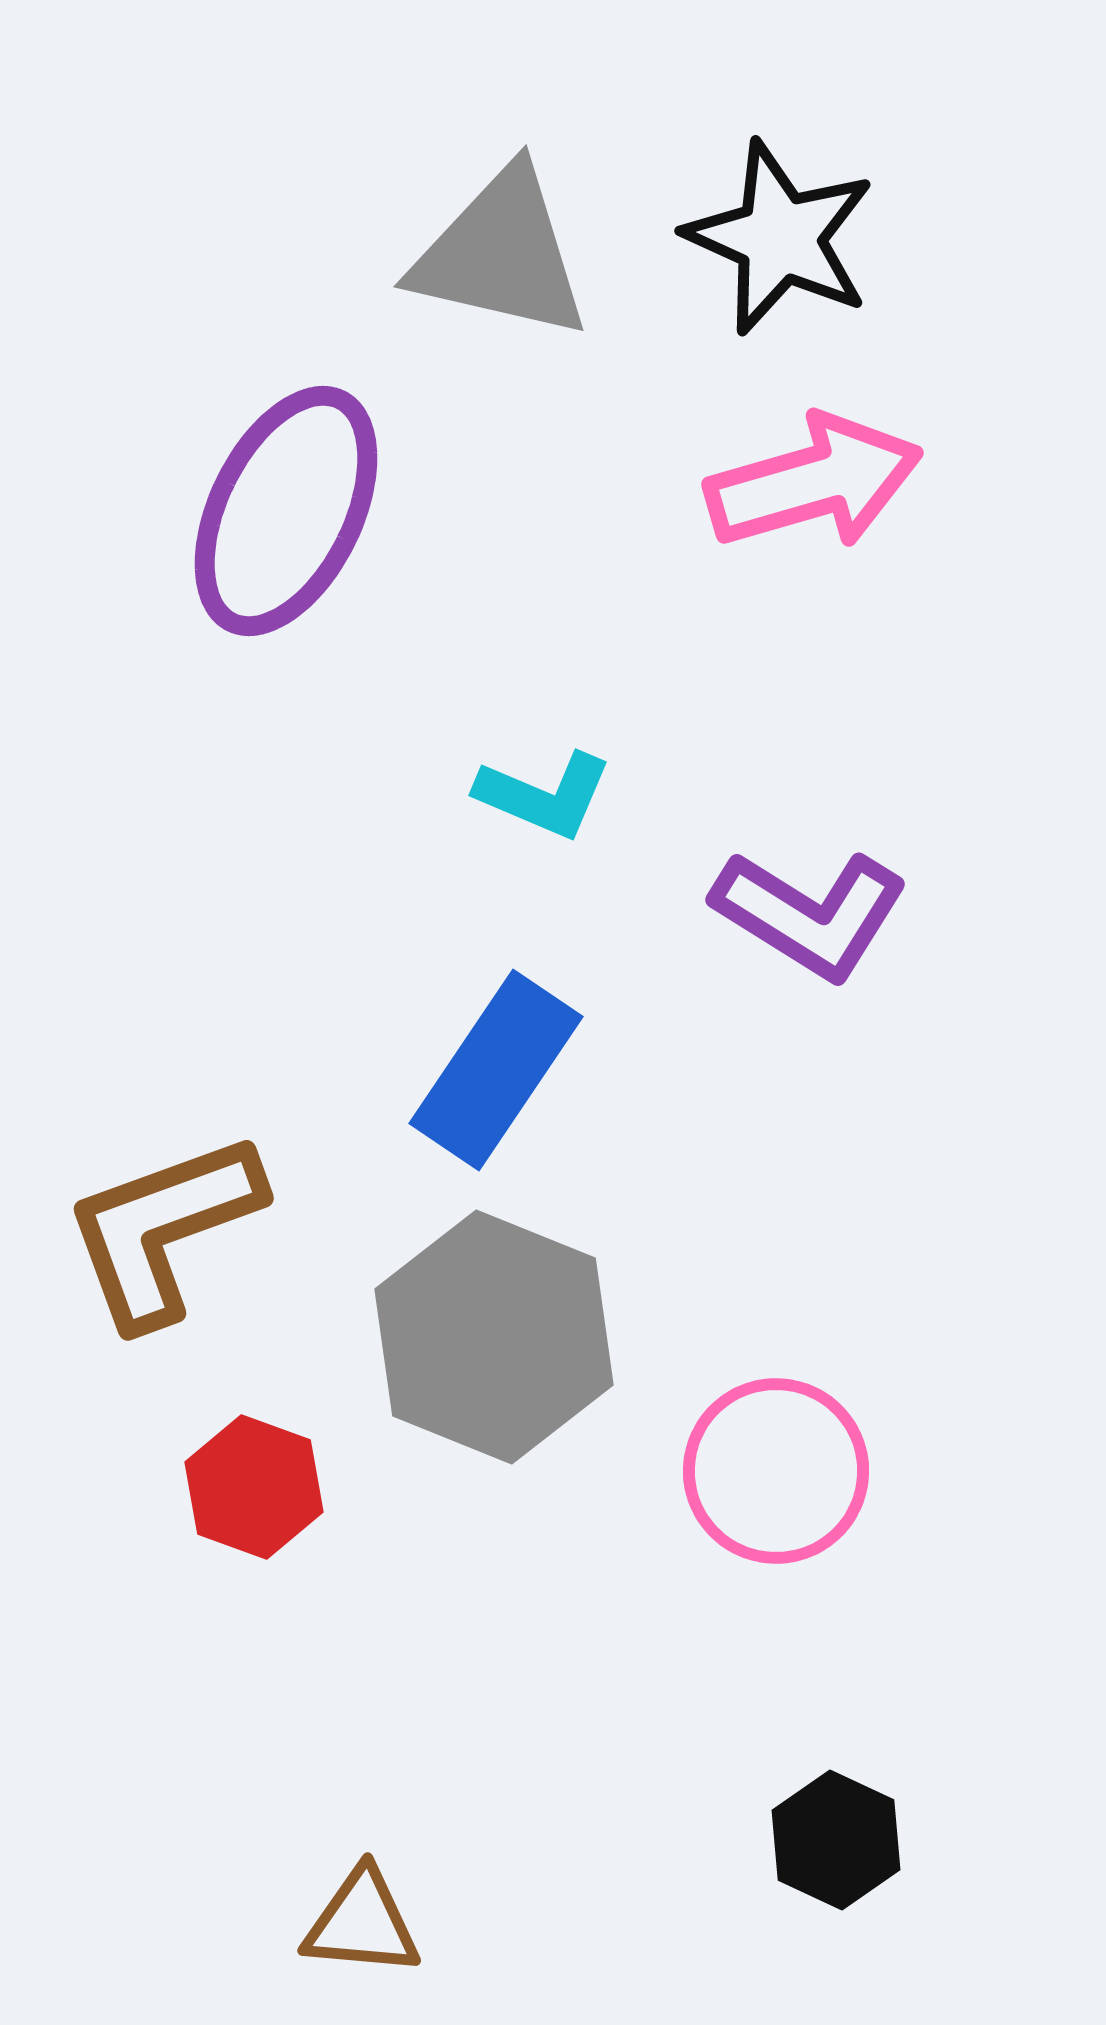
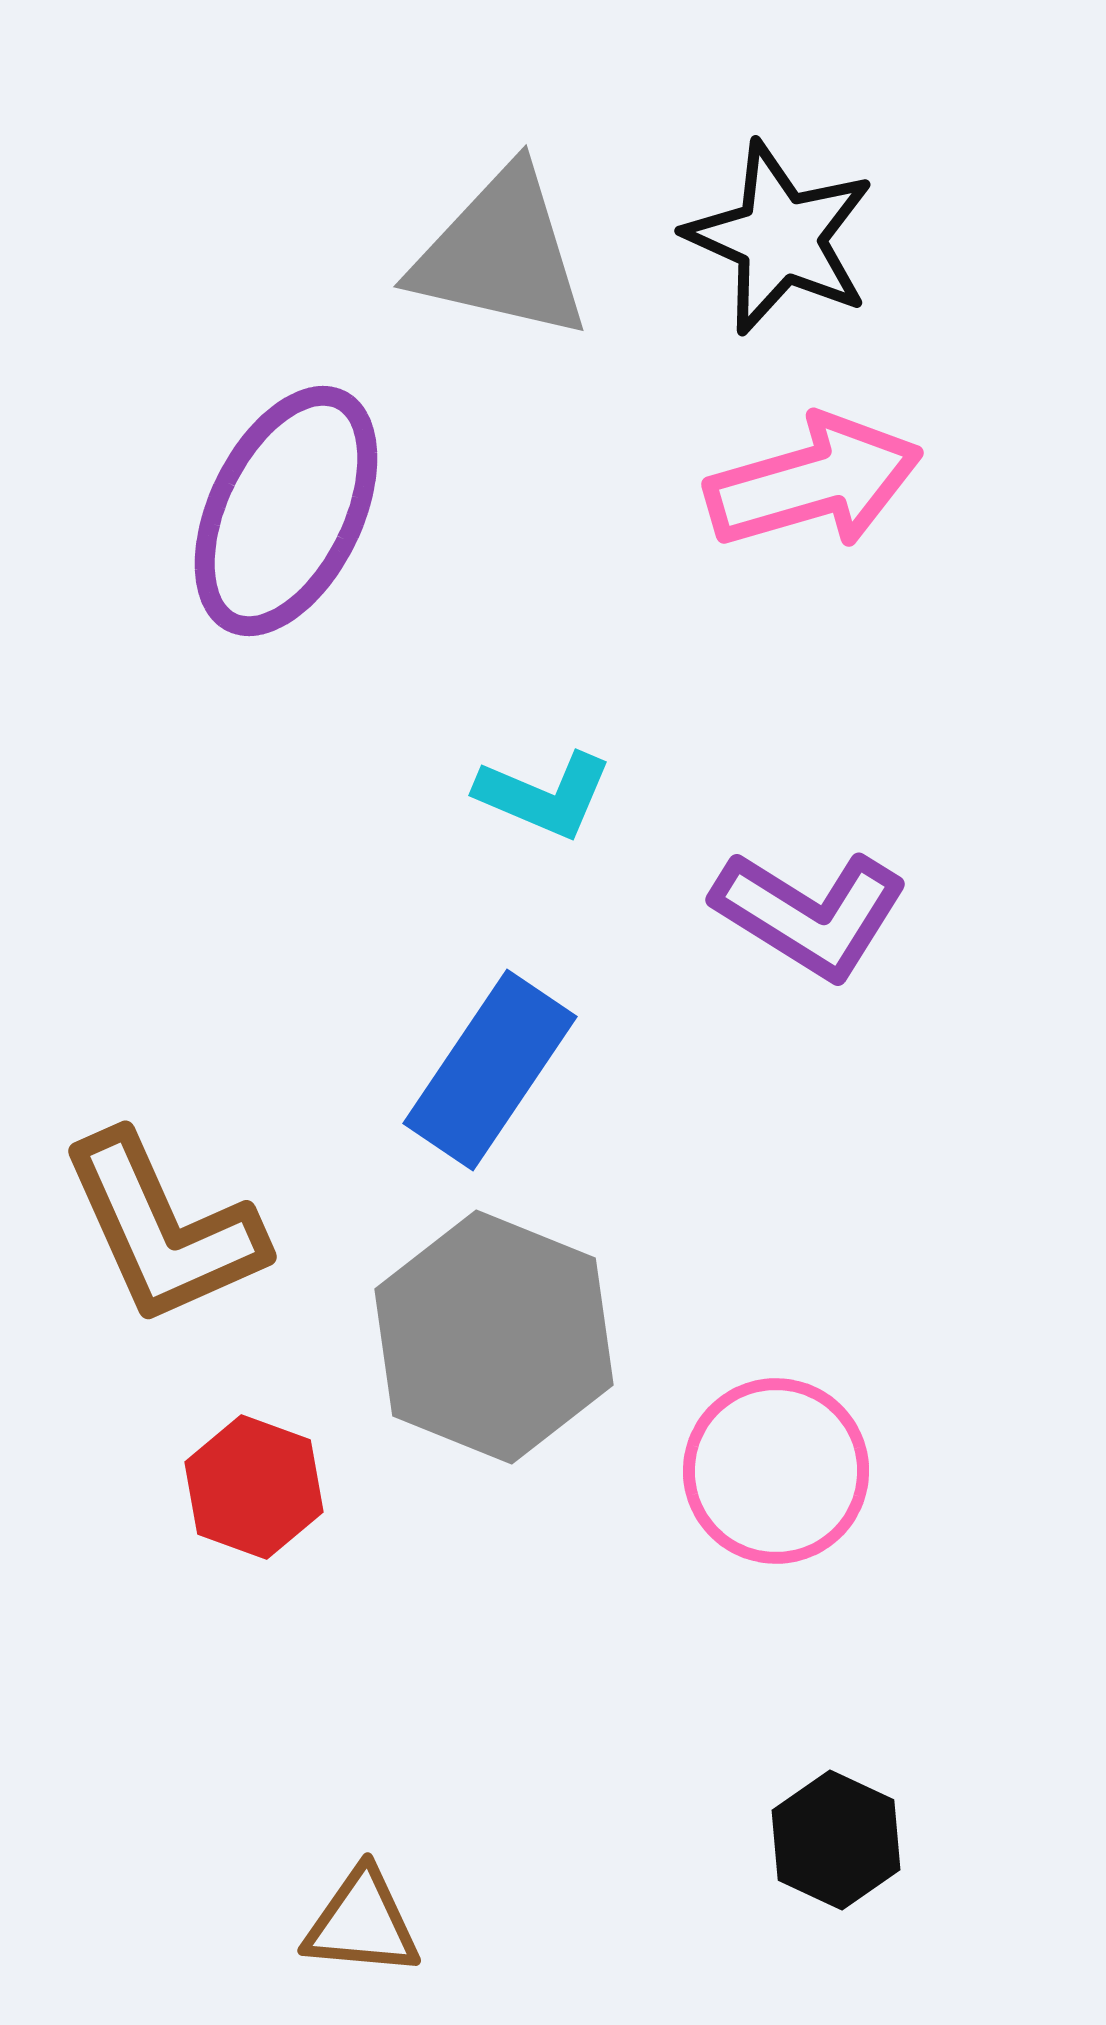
blue rectangle: moved 6 px left
brown L-shape: rotated 94 degrees counterclockwise
